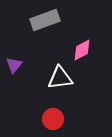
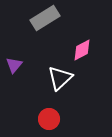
gray rectangle: moved 2 px up; rotated 12 degrees counterclockwise
white triangle: rotated 36 degrees counterclockwise
red circle: moved 4 px left
